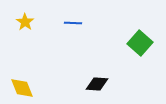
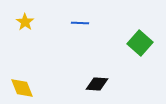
blue line: moved 7 px right
